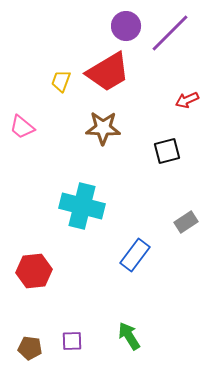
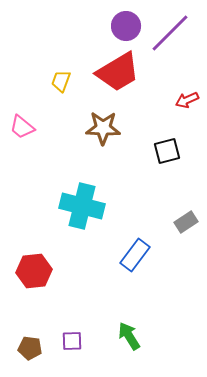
red trapezoid: moved 10 px right
